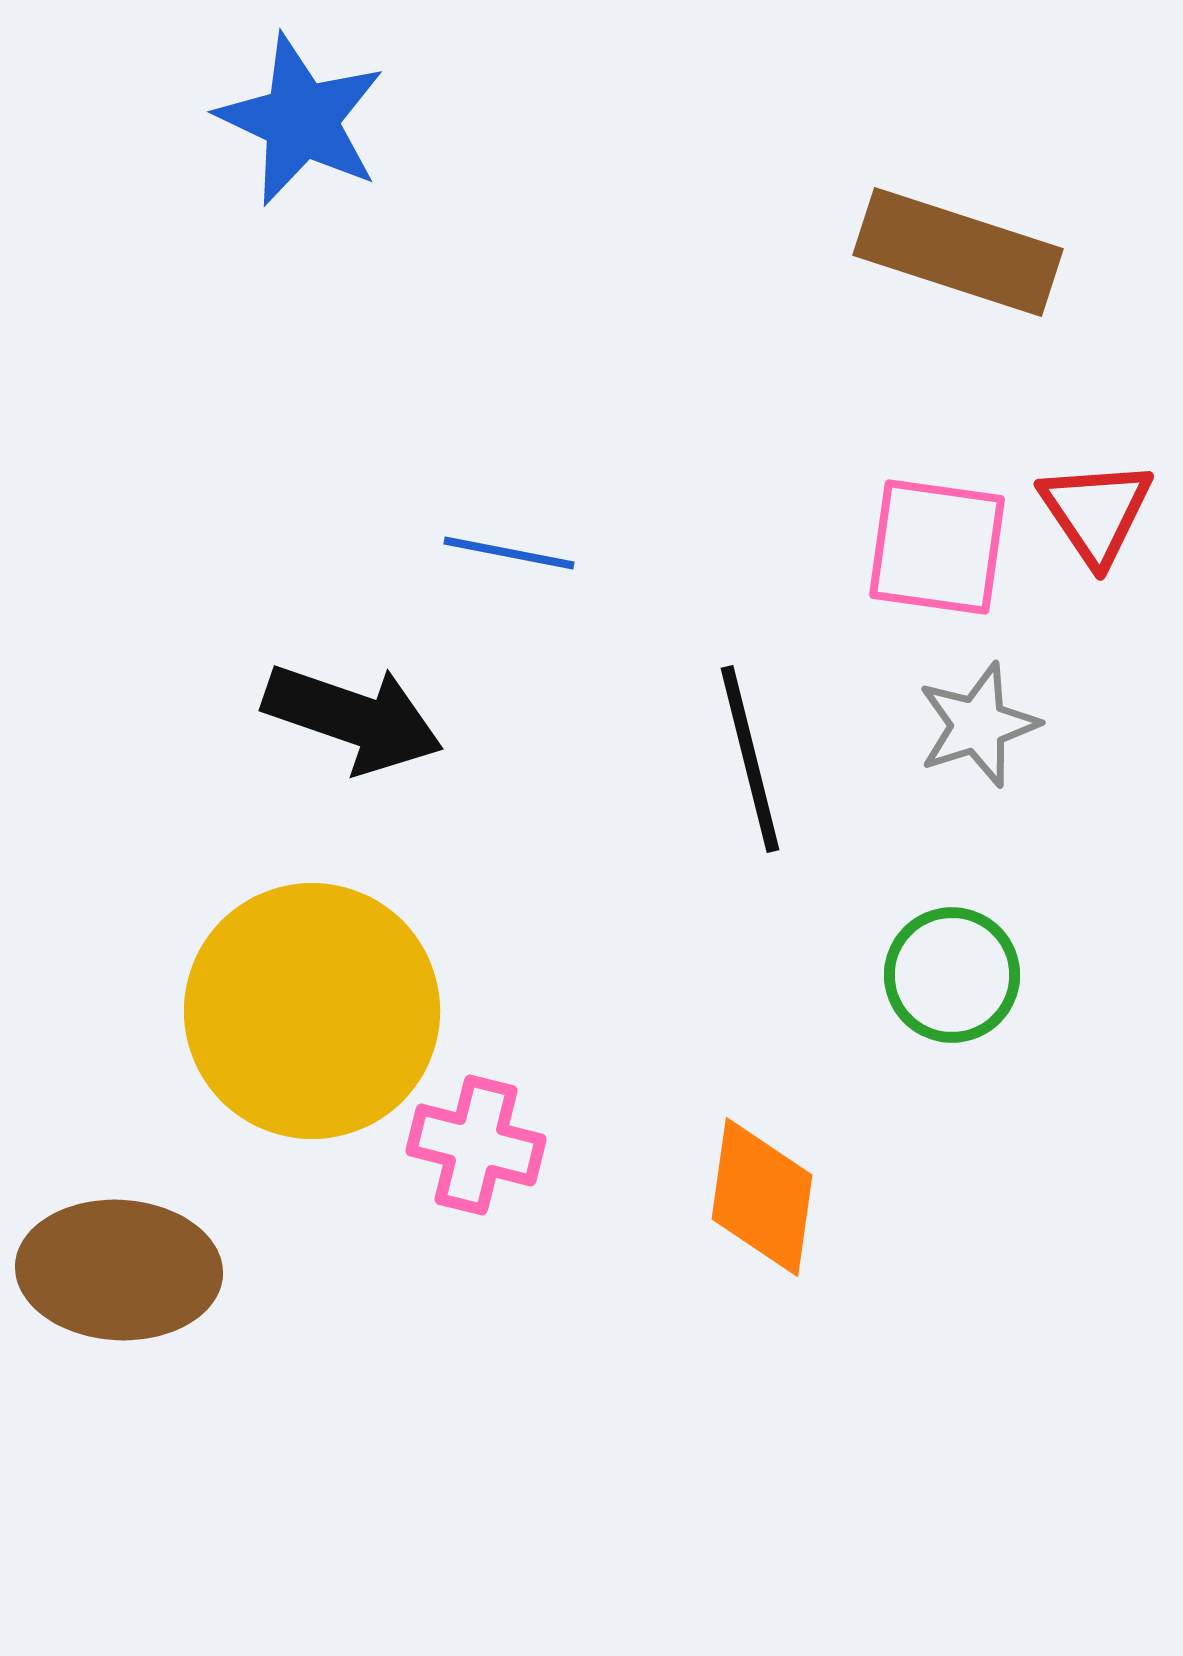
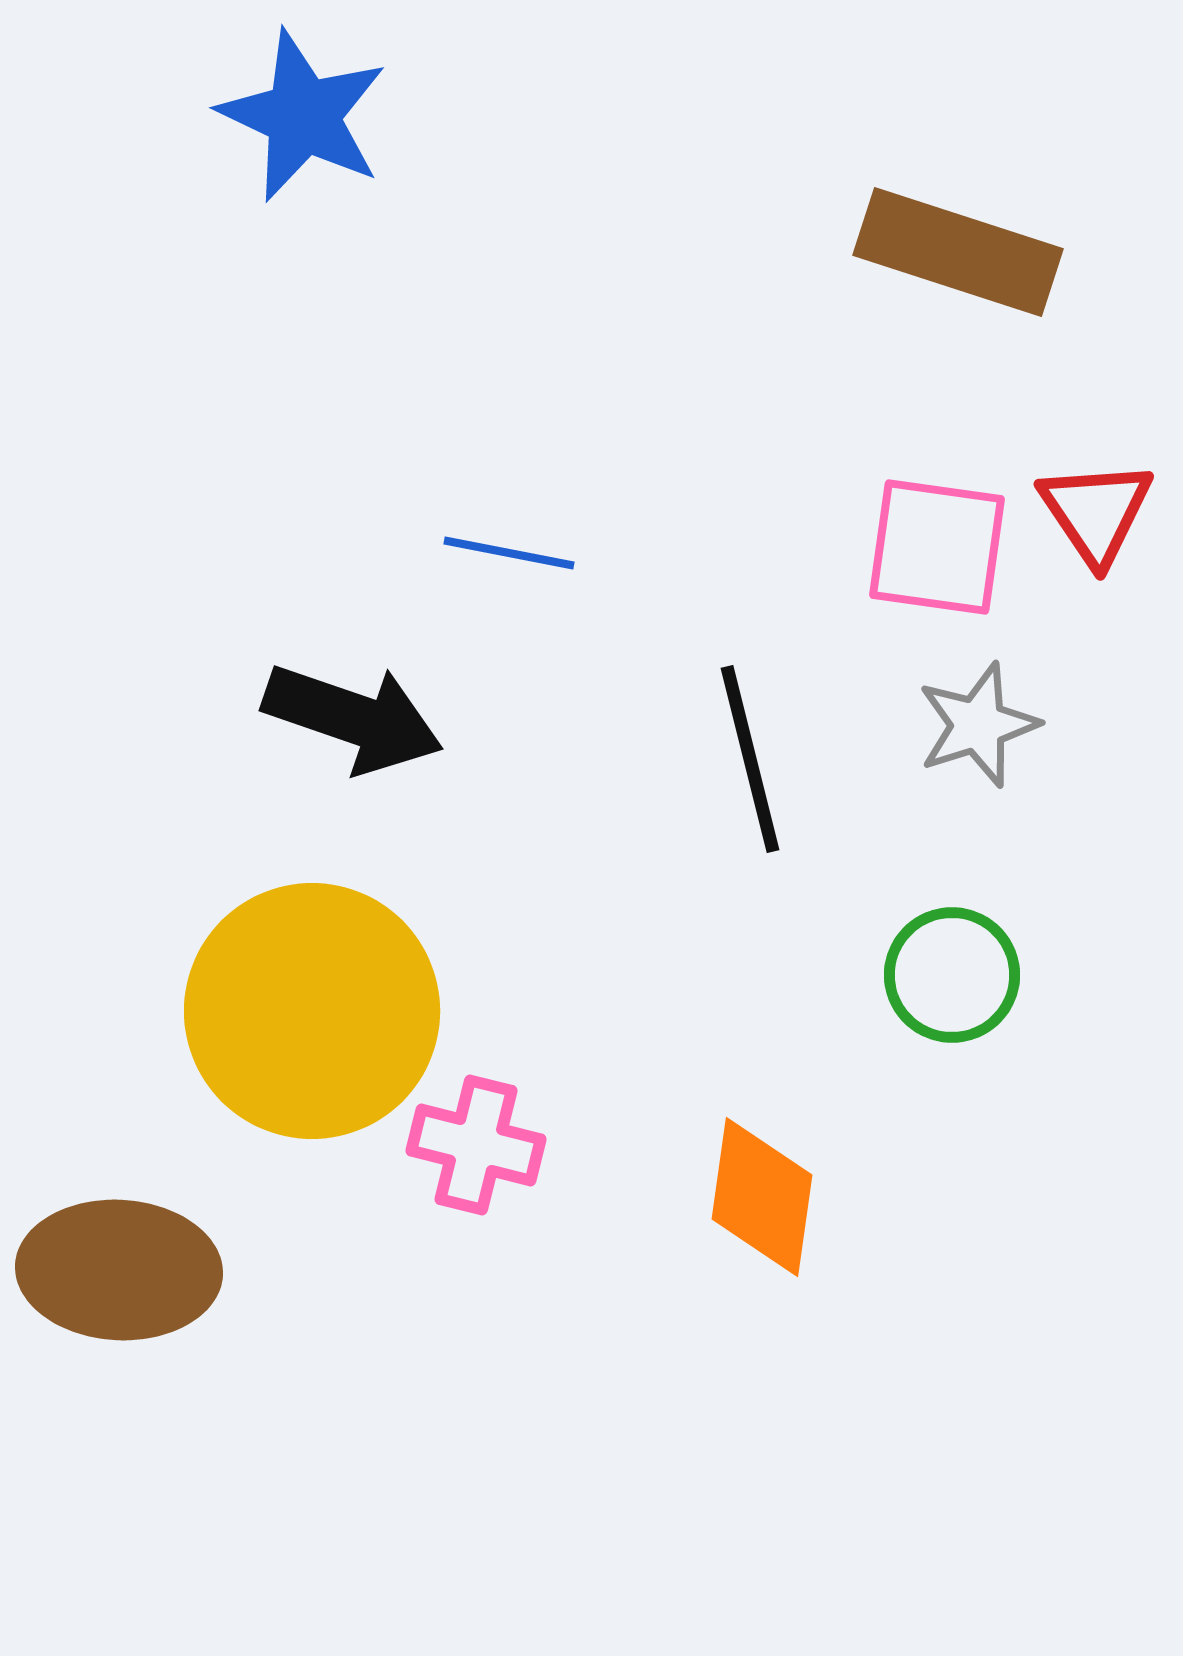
blue star: moved 2 px right, 4 px up
